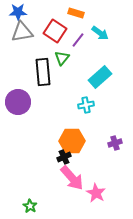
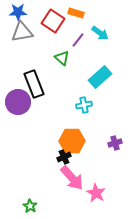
red square: moved 2 px left, 10 px up
green triangle: rotated 28 degrees counterclockwise
black rectangle: moved 9 px left, 12 px down; rotated 16 degrees counterclockwise
cyan cross: moved 2 px left
